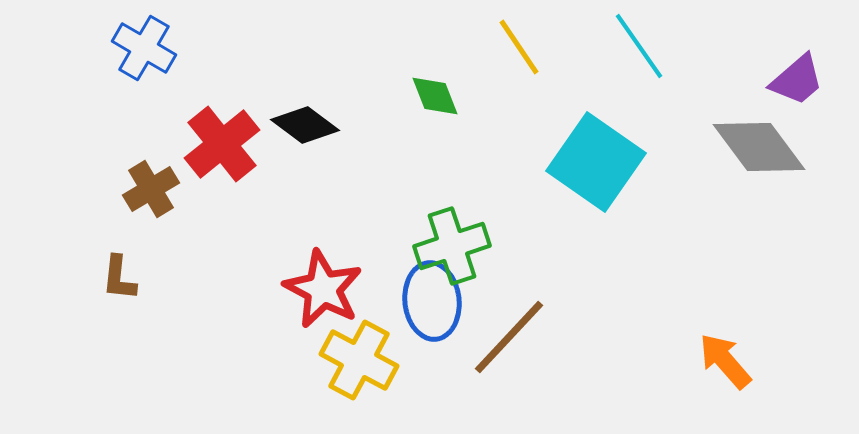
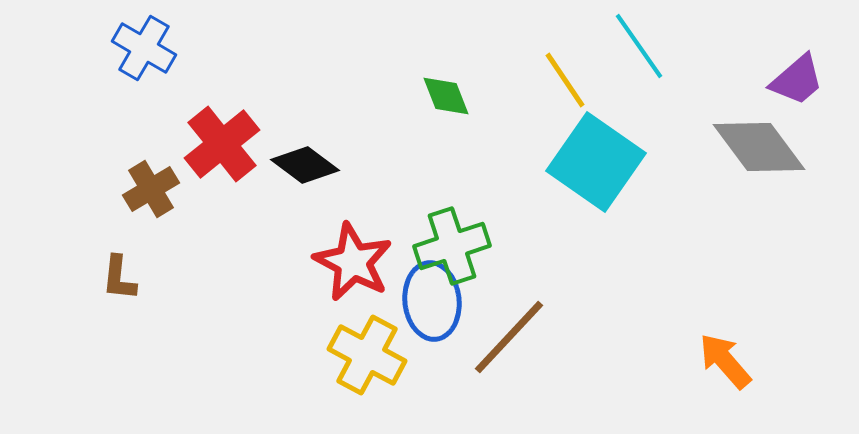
yellow line: moved 46 px right, 33 px down
green diamond: moved 11 px right
black diamond: moved 40 px down
red star: moved 30 px right, 27 px up
yellow cross: moved 8 px right, 5 px up
